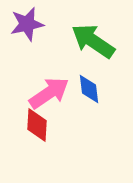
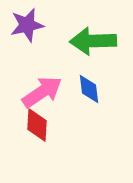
purple star: moved 1 px down
green arrow: rotated 36 degrees counterclockwise
pink arrow: moved 7 px left, 1 px up
